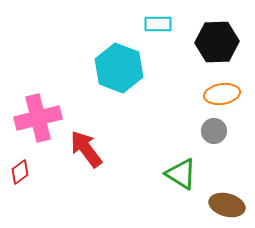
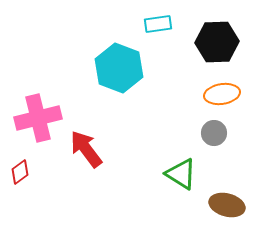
cyan rectangle: rotated 8 degrees counterclockwise
gray circle: moved 2 px down
